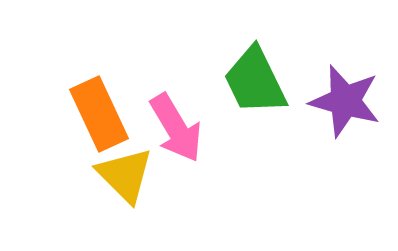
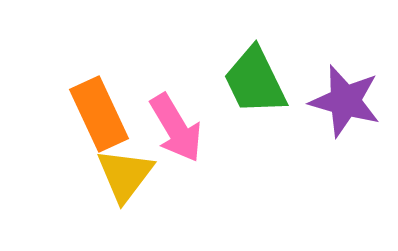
yellow triangle: rotated 22 degrees clockwise
